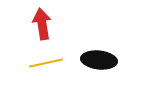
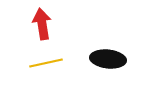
black ellipse: moved 9 px right, 1 px up
